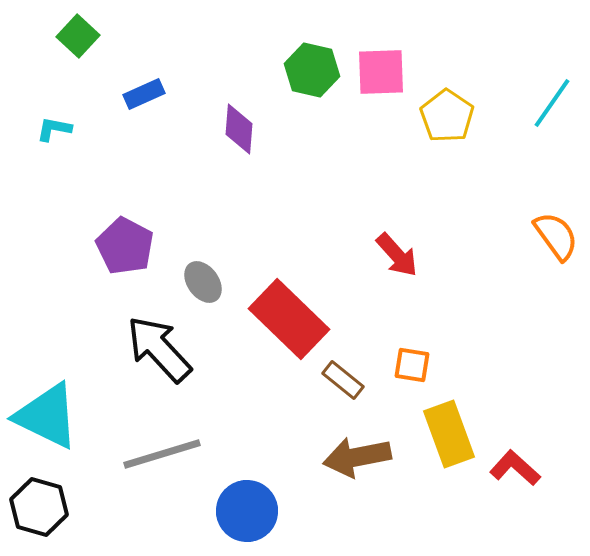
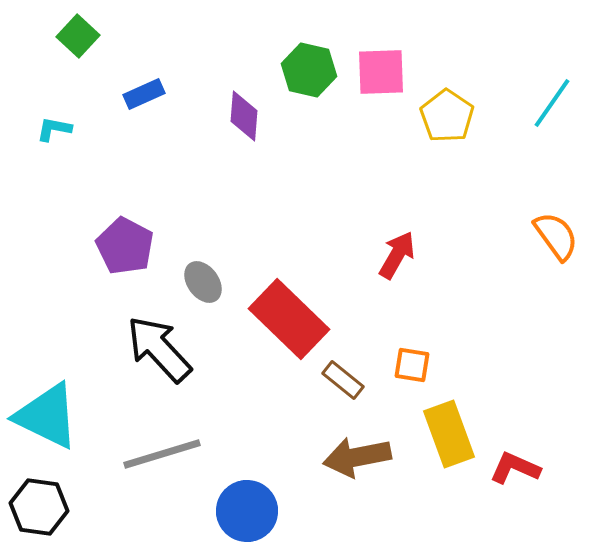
green hexagon: moved 3 px left
purple diamond: moved 5 px right, 13 px up
red arrow: rotated 108 degrees counterclockwise
red L-shape: rotated 18 degrees counterclockwise
black hexagon: rotated 8 degrees counterclockwise
